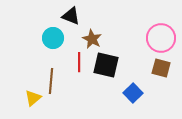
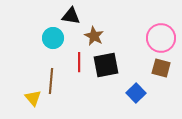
black triangle: rotated 12 degrees counterclockwise
brown star: moved 2 px right, 3 px up
black square: rotated 24 degrees counterclockwise
blue square: moved 3 px right
yellow triangle: rotated 30 degrees counterclockwise
